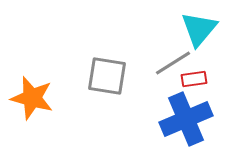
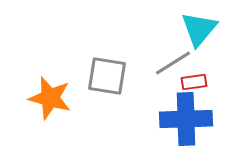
red rectangle: moved 3 px down
orange star: moved 18 px right
blue cross: rotated 21 degrees clockwise
